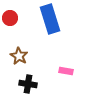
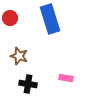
brown star: rotated 12 degrees counterclockwise
pink rectangle: moved 7 px down
